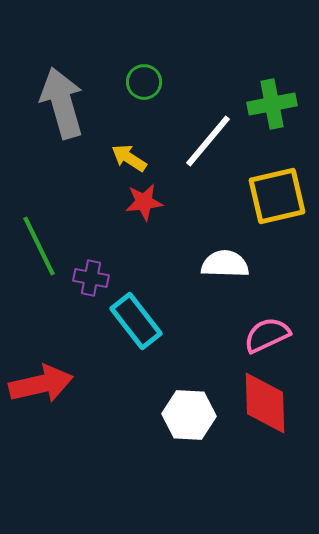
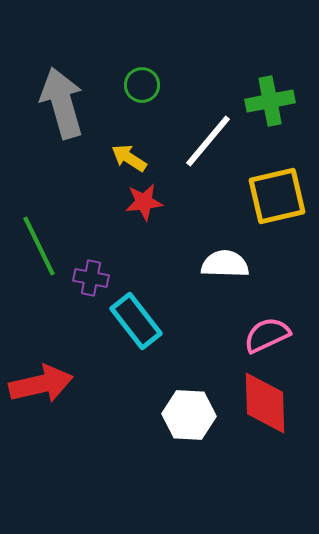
green circle: moved 2 px left, 3 px down
green cross: moved 2 px left, 3 px up
